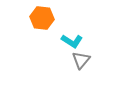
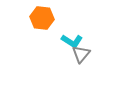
gray triangle: moved 6 px up
